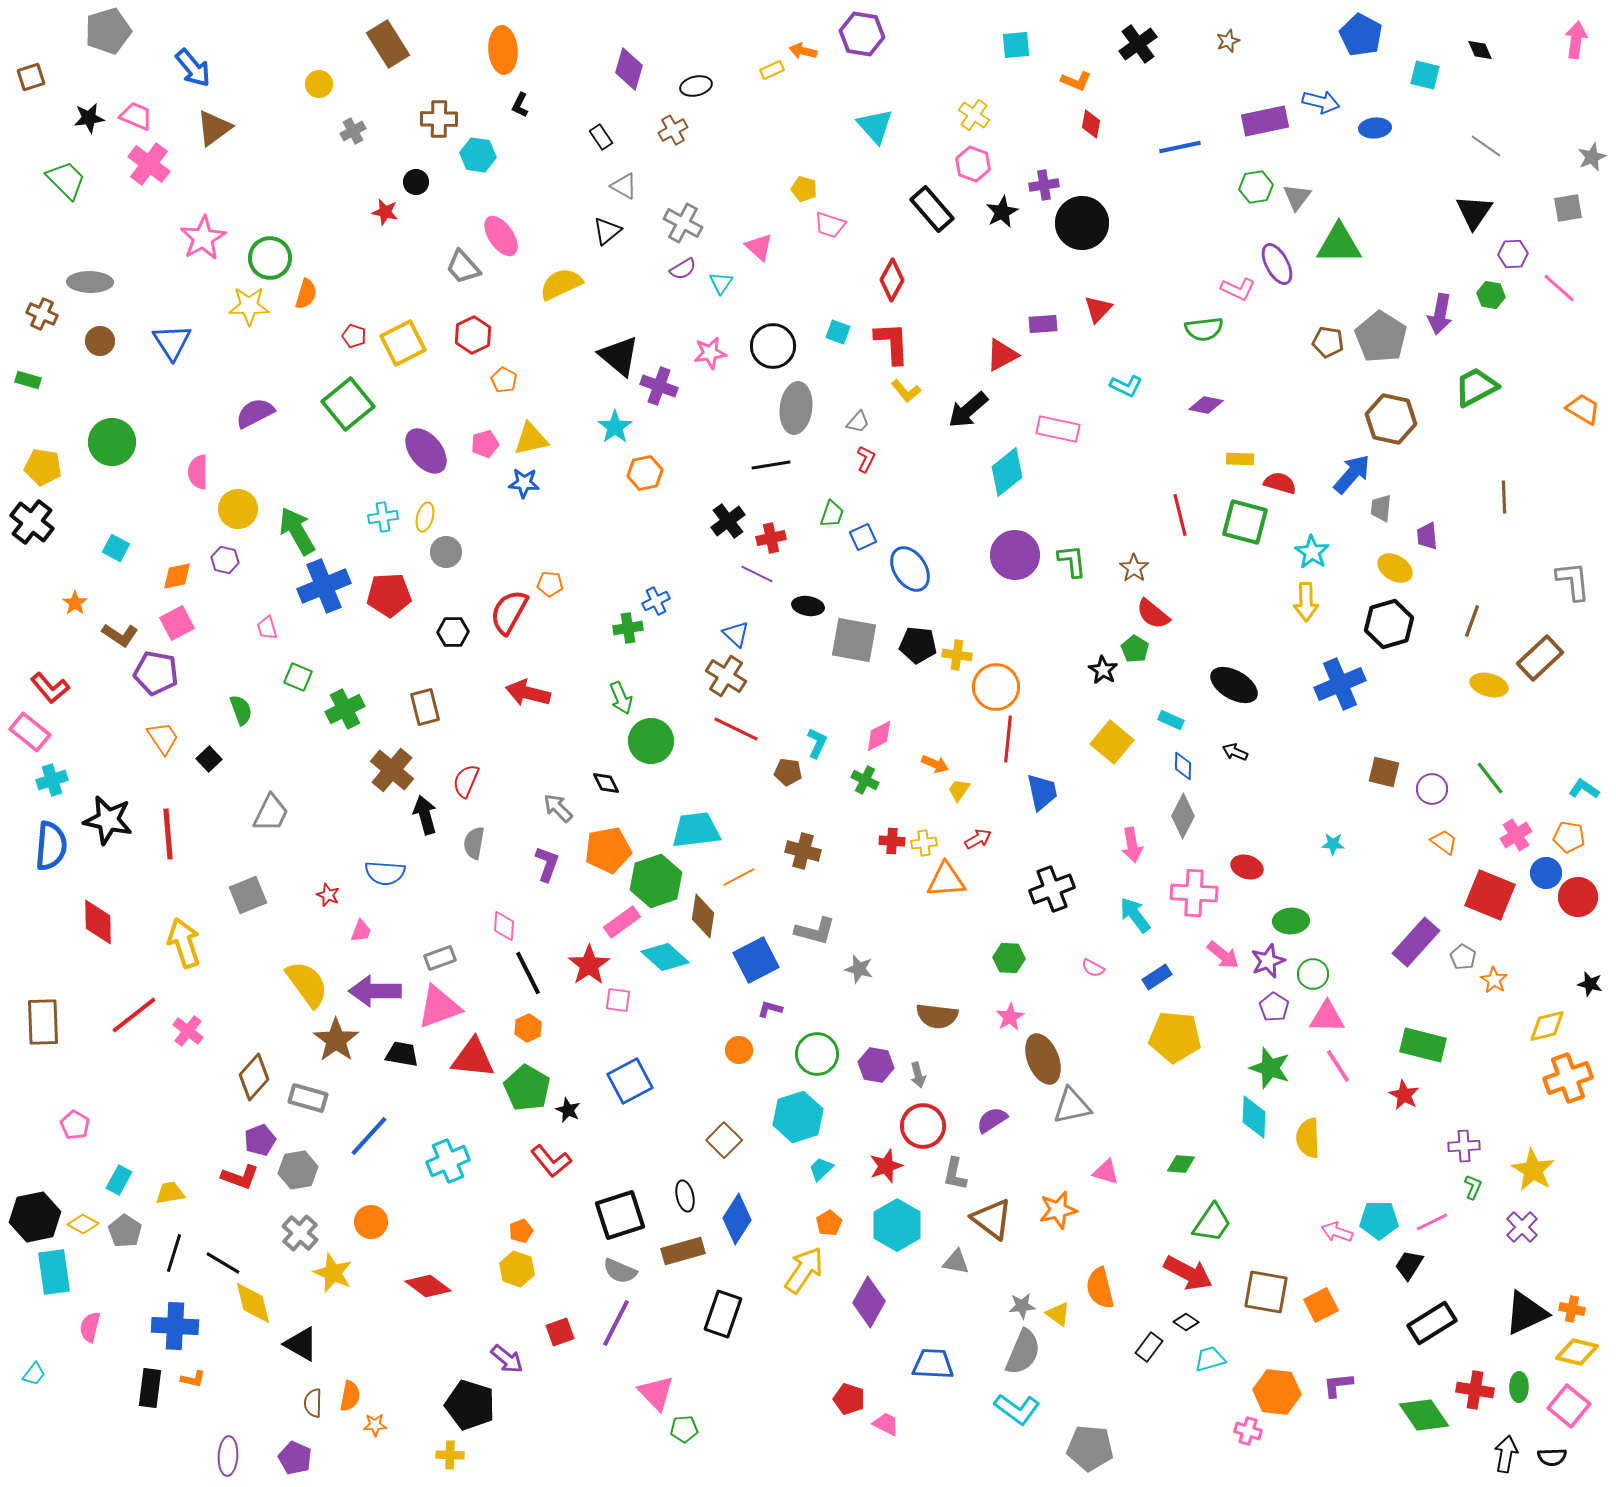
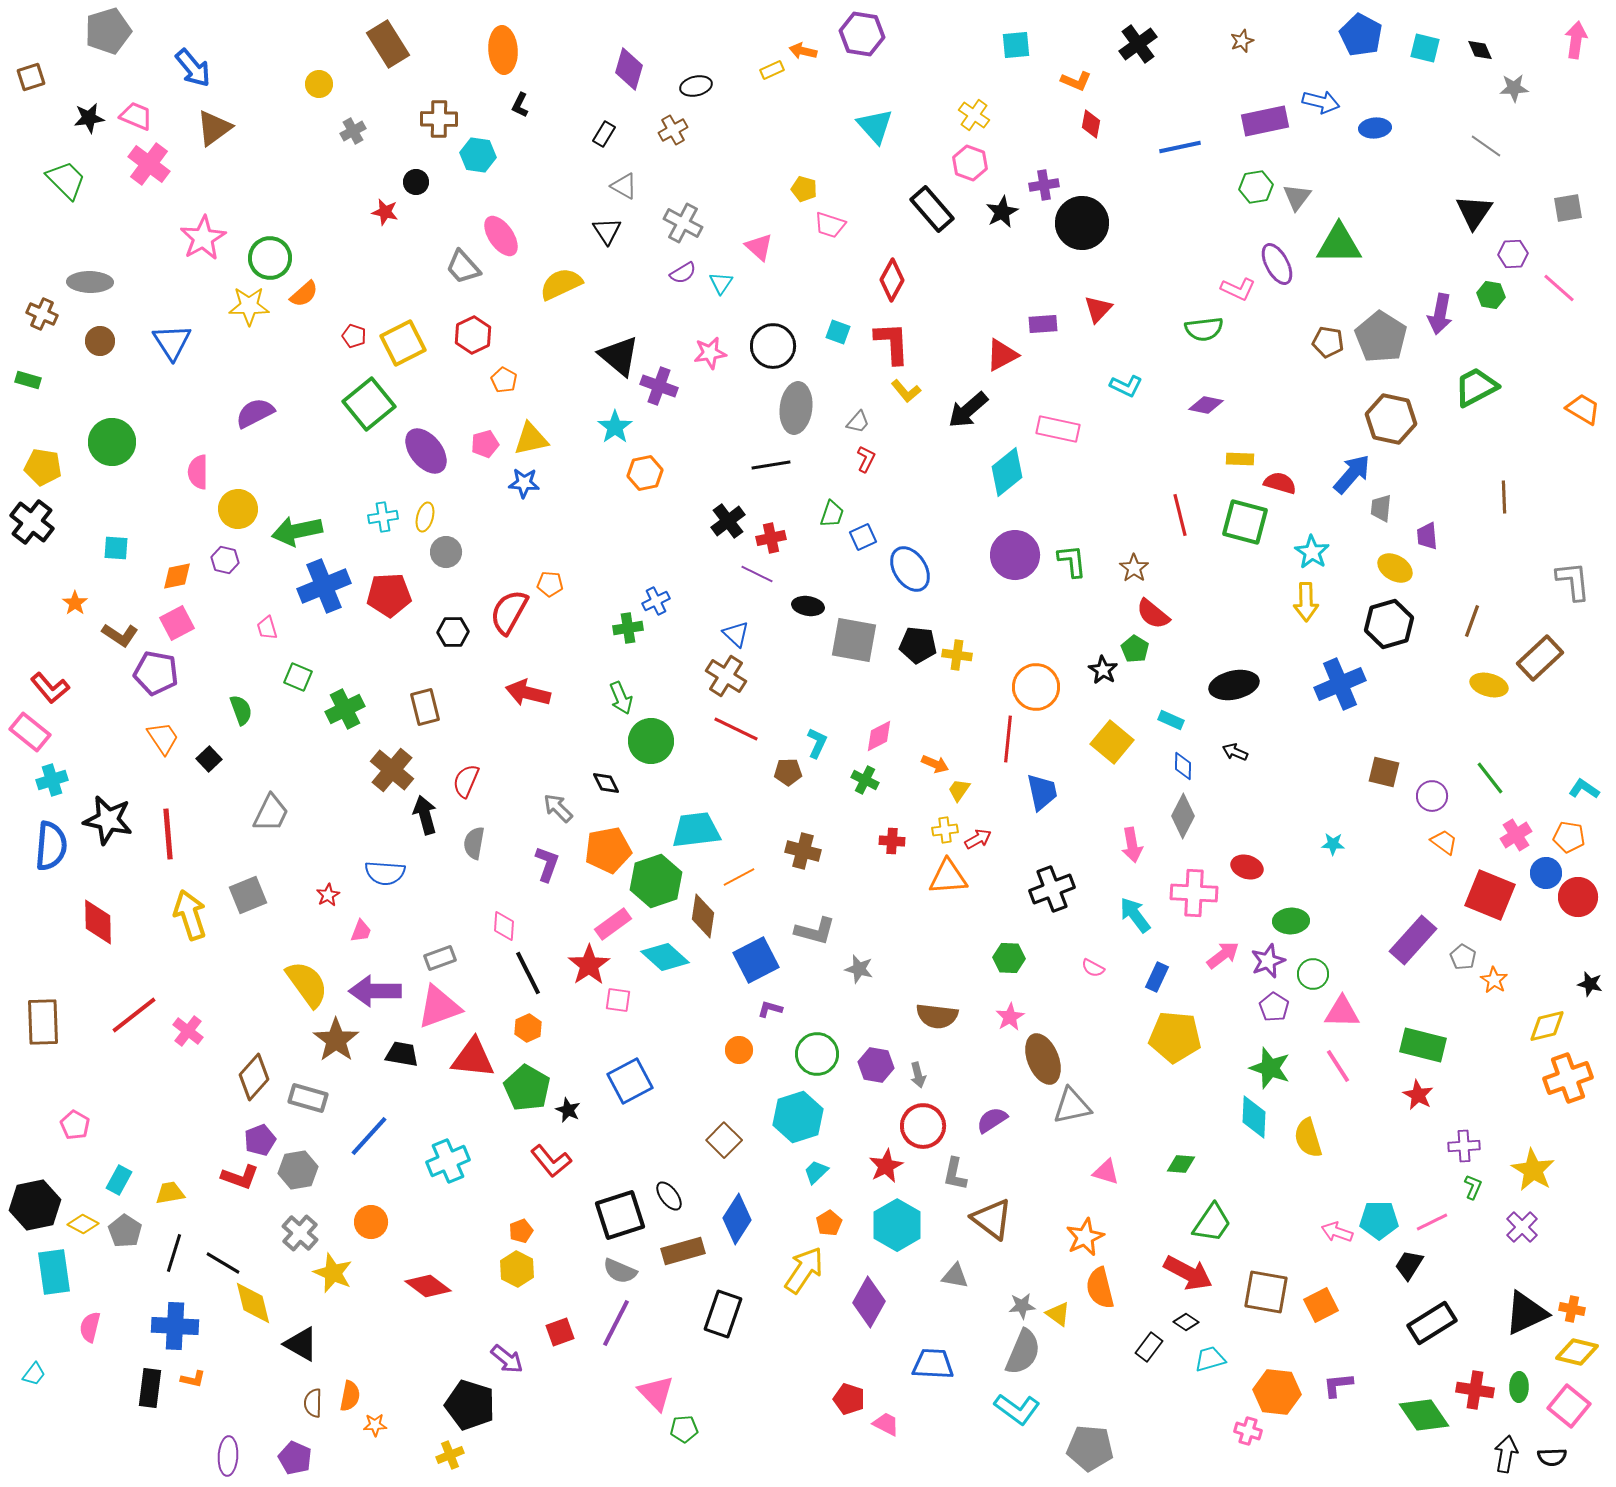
brown star at (1228, 41): moved 14 px right
cyan square at (1425, 75): moved 27 px up
black rectangle at (601, 137): moved 3 px right, 3 px up; rotated 65 degrees clockwise
gray star at (1592, 157): moved 78 px left, 69 px up; rotated 20 degrees clockwise
pink hexagon at (973, 164): moved 3 px left, 1 px up
black triangle at (607, 231): rotated 24 degrees counterclockwise
purple semicircle at (683, 269): moved 4 px down
orange semicircle at (306, 294): moved 2 px left; rotated 32 degrees clockwise
green square at (348, 404): moved 21 px right
green arrow at (297, 531): rotated 72 degrees counterclockwise
cyan square at (116, 548): rotated 24 degrees counterclockwise
black ellipse at (1234, 685): rotated 42 degrees counterclockwise
orange circle at (996, 687): moved 40 px right
brown pentagon at (788, 772): rotated 8 degrees counterclockwise
purple circle at (1432, 789): moved 7 px down
yellow cross at (924, 843): moved 21 px right, 13 px up
orange triangle at (946, 880): moved 2 px right, 3 px up
red star at (328, 895): rotated 20 degrees clockwise
pink rectangle at (622, 922): moved 9 px left, 2 px down
purple rectangle at (1416, 942): moved 3 px left, 2 px up
yellow arrow at (184, 943): moved 6 px right, 28 px up
pink arrow at (1223, 955): rotated 76 degrees counterclockwise
blue rectangle at (1157, 977): rotated 32 degrees counterclockwise
pink triangle at (1327, 1017): moved 15 px right, 5 px up
red star at (1404, 1095): moved 14 px right
yellow semicircle at (1308, 1138): rotated 15 degrees counterclockwise
red star at (886, 1166): rotated 8 degrees counterclockwise
cyan trapezoid at (821, 1169): moved 5 px left, 3 px down
black ellipse at (685, 1196): moved 16 px left; rotated 24 degrees counterclockwise
orange star at (1058, 1210): moved 27 px right, 27 px down; rotated 12 degrees counterclockwise
black hexagon at (35, 1217): moved 12 px up
gray triangle at (956, 1262): moved 1 px left, 14 px down
yellow hexagon at (517, 1269): rotated 8 degrees clockwise
yellow cross at (450, 1455): rotated 24 degrees counterclockwise
